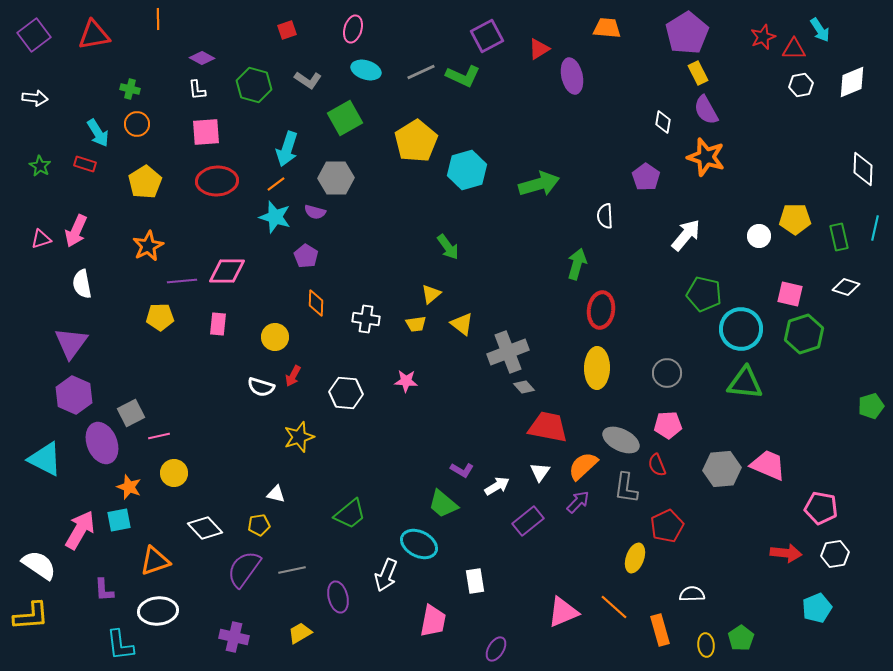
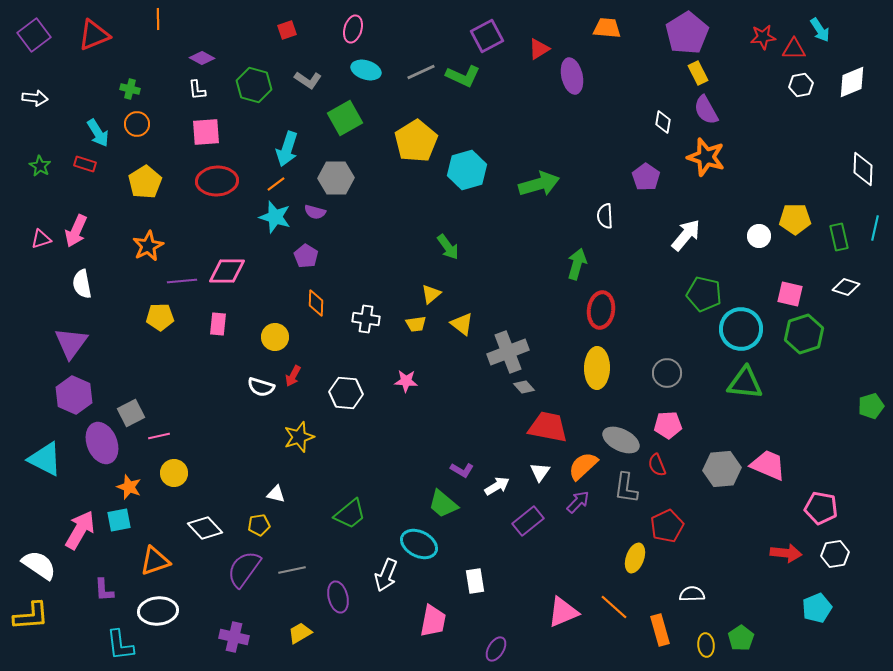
red triangle at (94, 35): rotated 12 degrees counterclockwise
red star at (763, 37): rotated 15 degrees clockwise
